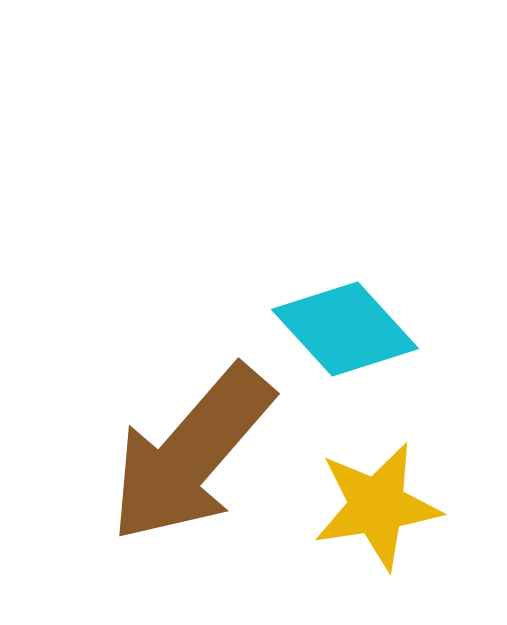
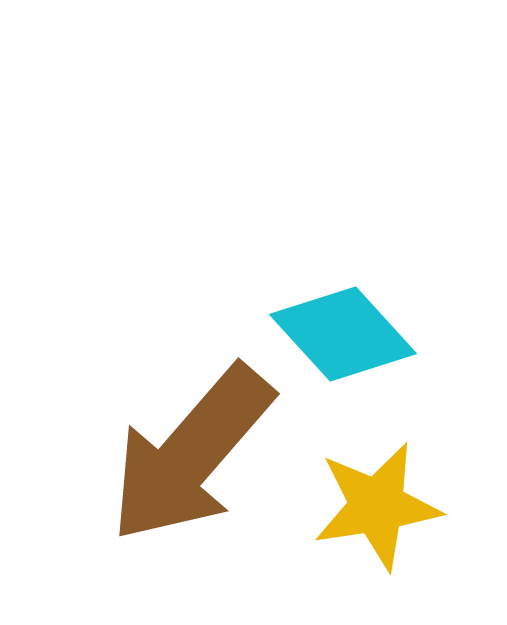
cyan diamond: moved 2 px left, 5 px down
